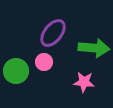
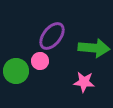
purple ellipse: moved 1 px left, 3 px down
pink circle: moved 4 px left, 1 px up
